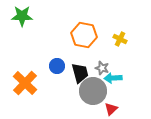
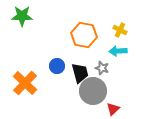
yellow cross: moved 9 px up
cyan arrow: moved 5 px right, 27 px up
red triangle: moved 2 px right
